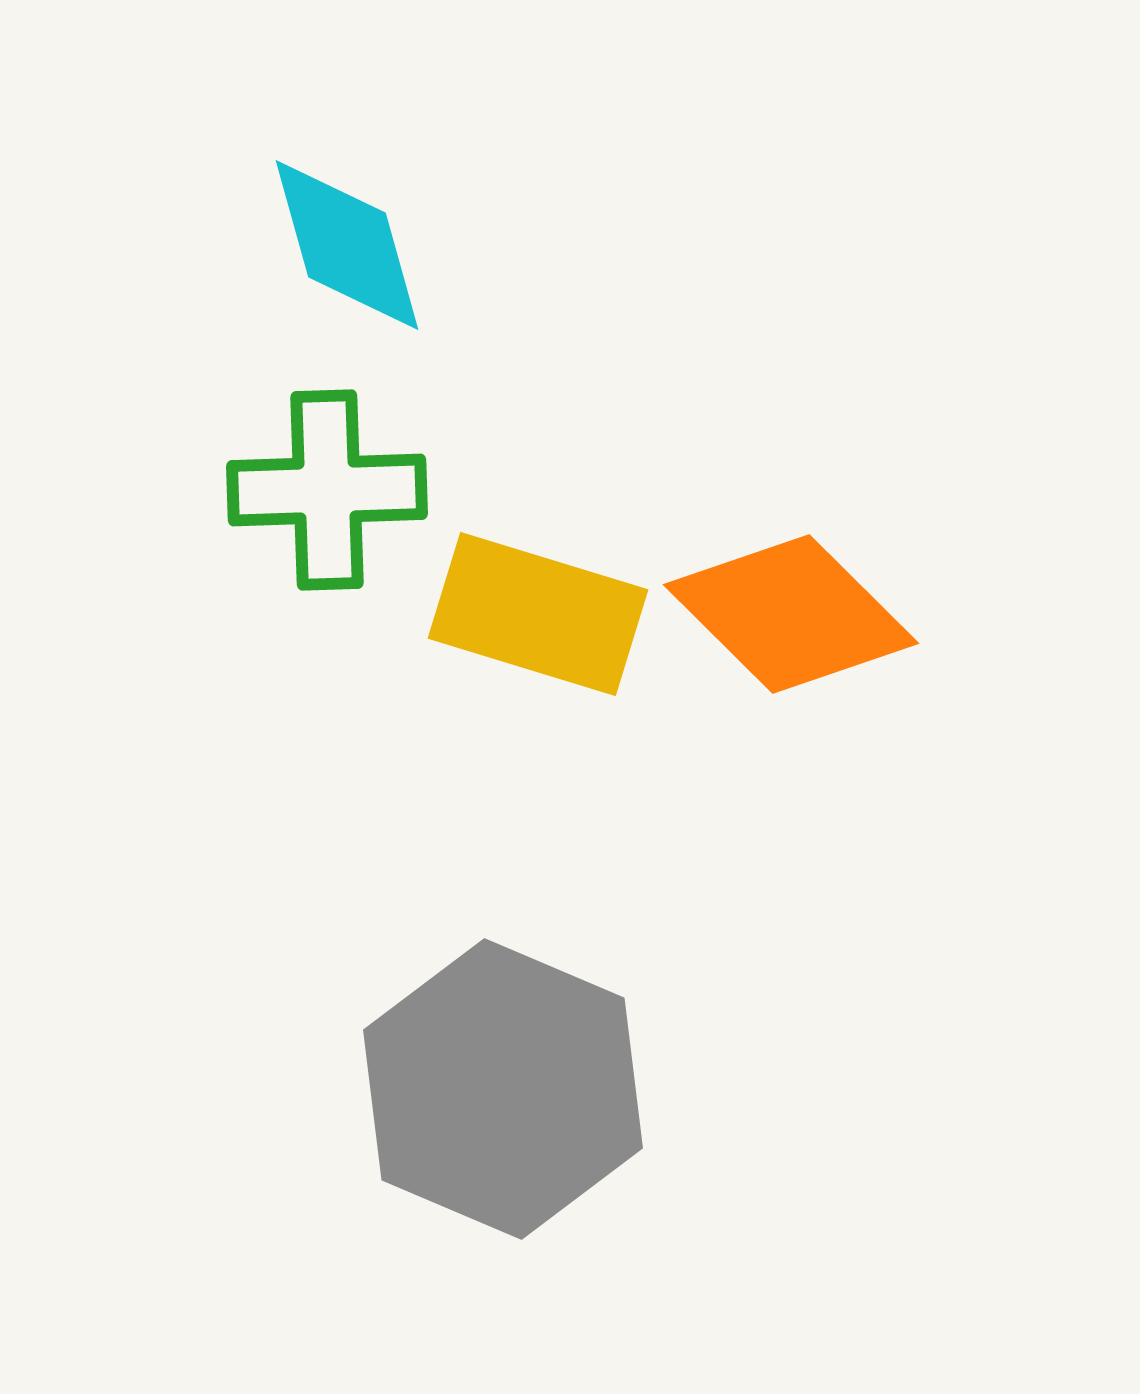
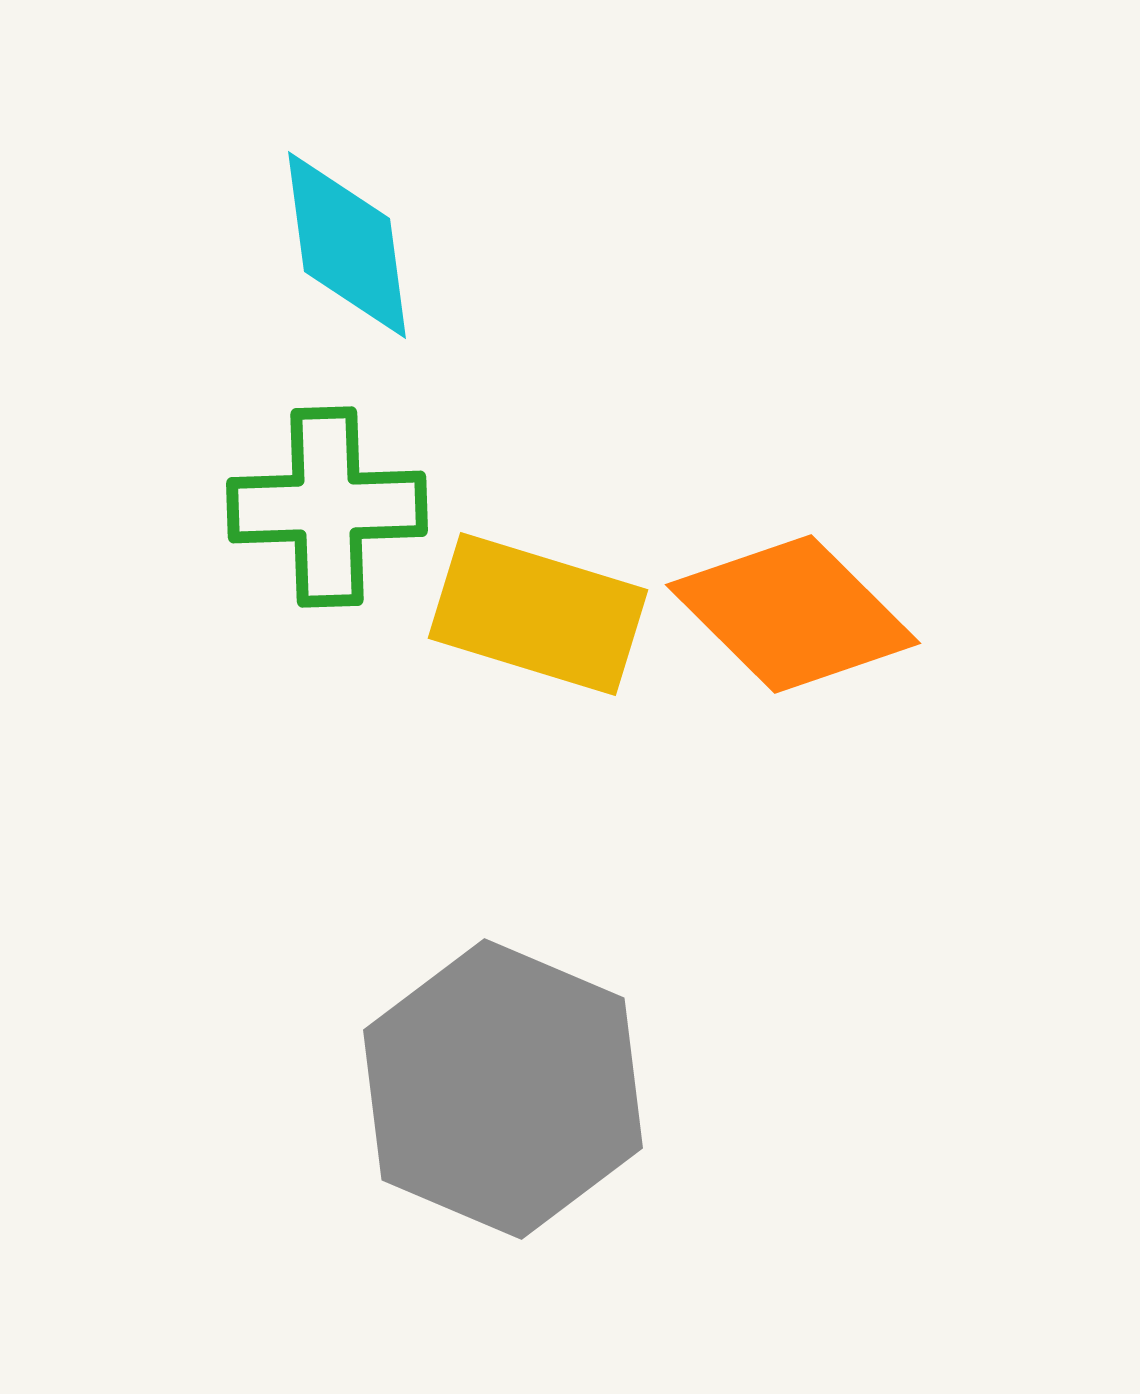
cyan diamond: rotated 8 degrees clockwise
green cross: moved 17 px down
orange diamond: moved 2 px right
